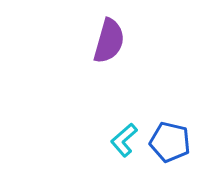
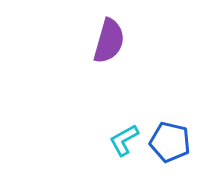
cyan L-shape: rotated 12 degrees clockwise
